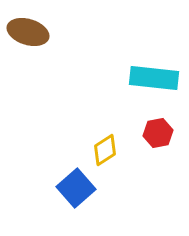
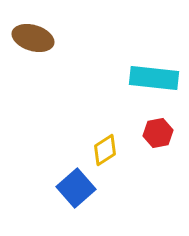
brown ellipse: moved 5 px right, 6 px down
